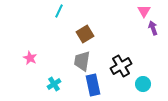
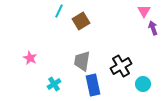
brown square: moved 4 px left, 13 px up
